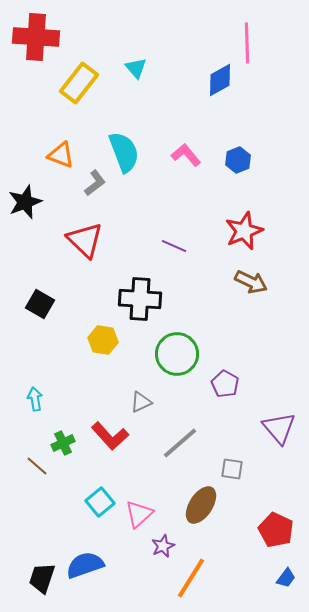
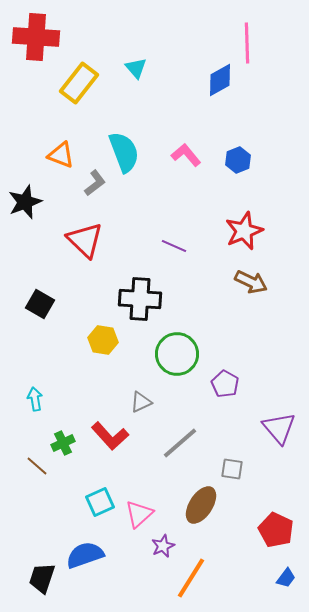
cyan square: rotated 16 degrees clockwise
blue semicircle: moved 10 px up
